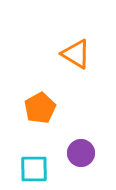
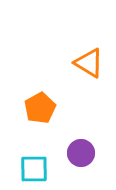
orange triangle: moved 13 px right, 9 px down
